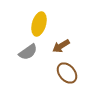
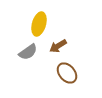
brown arrow: moved 3 px left
